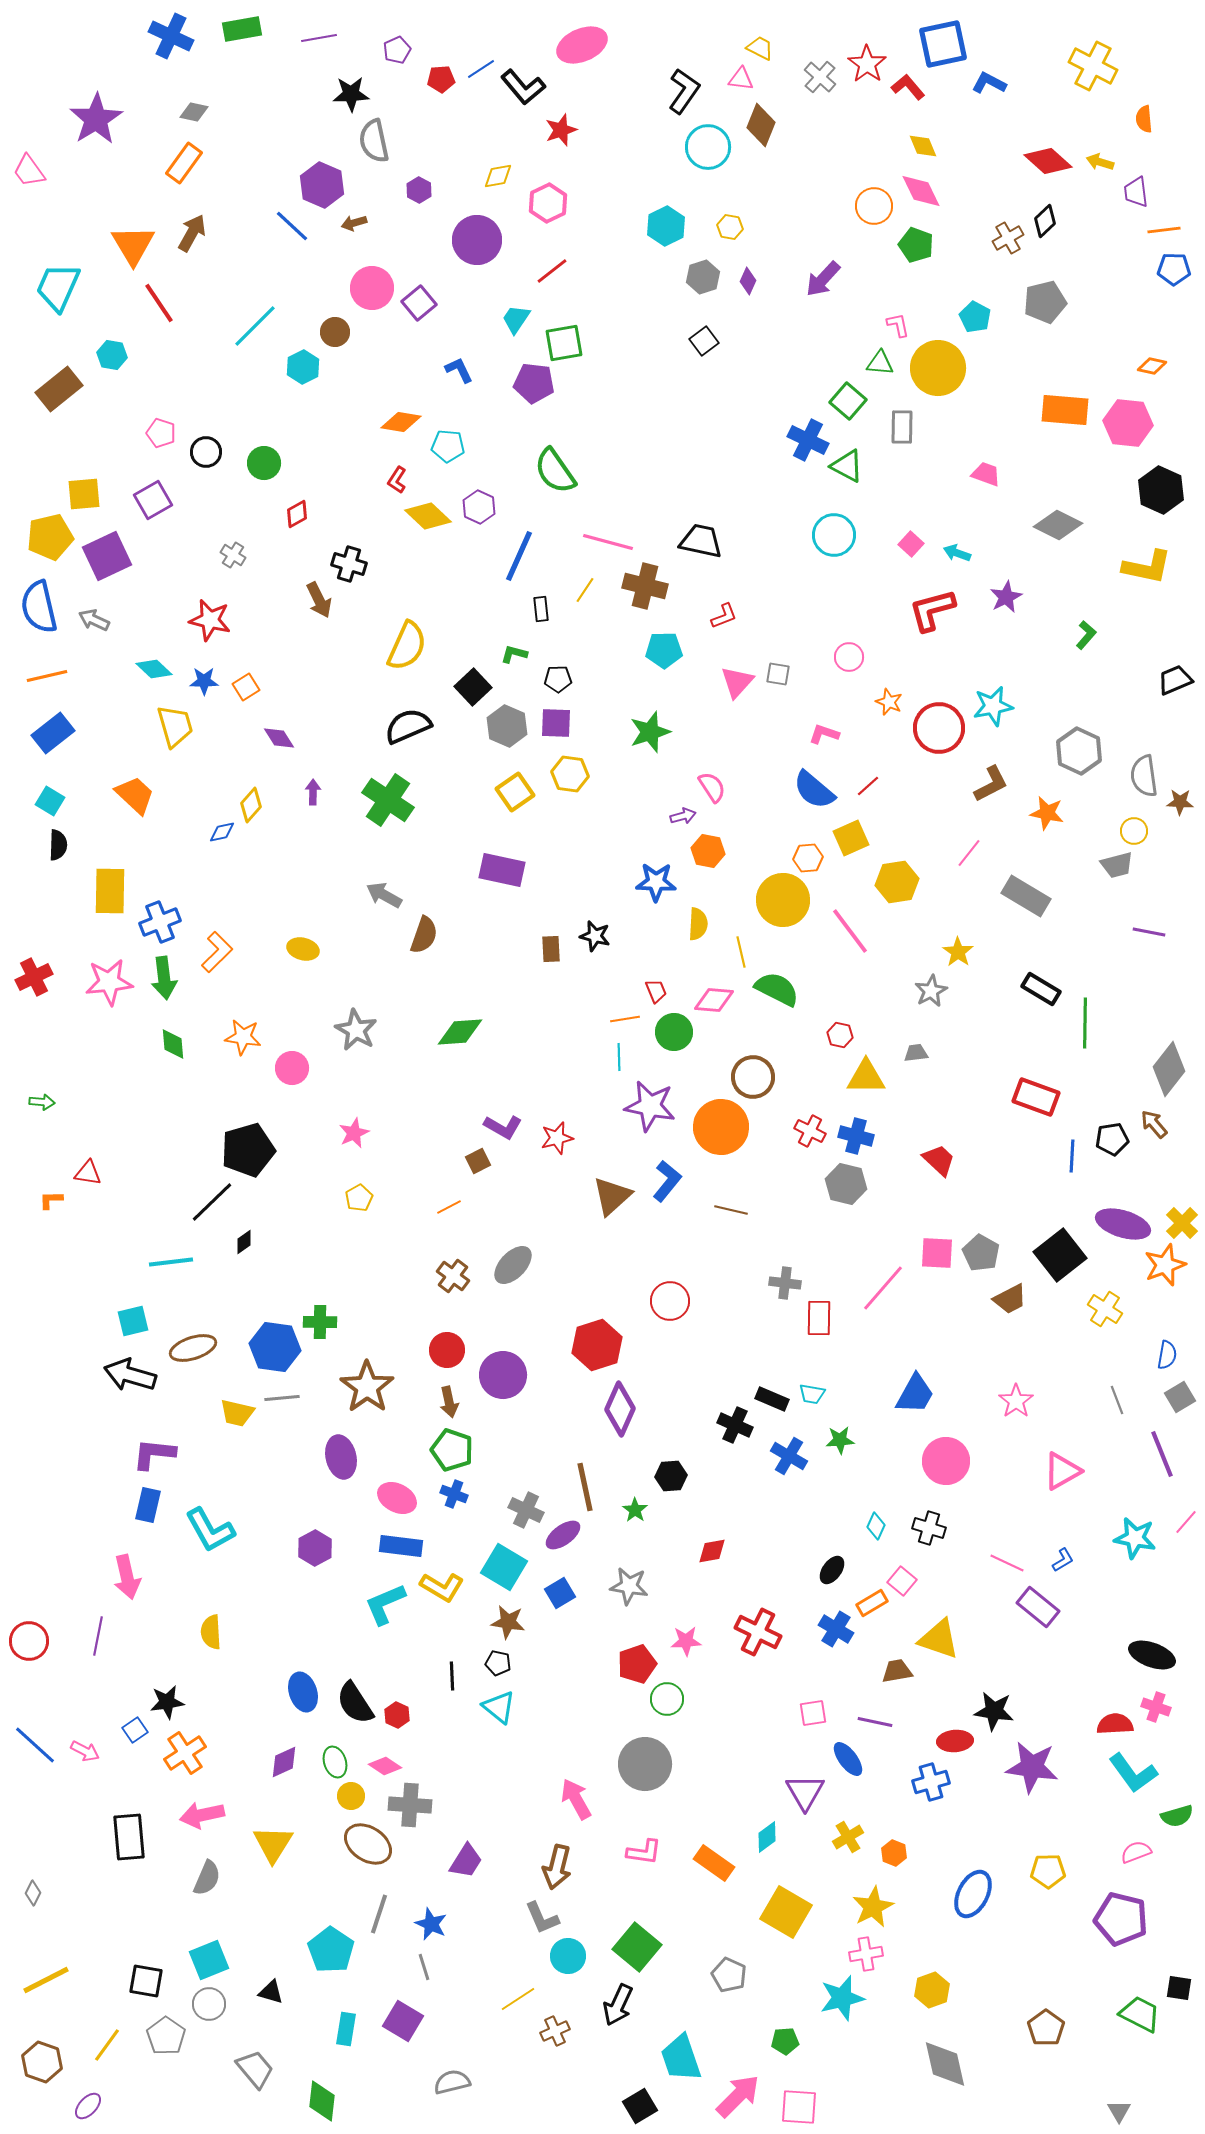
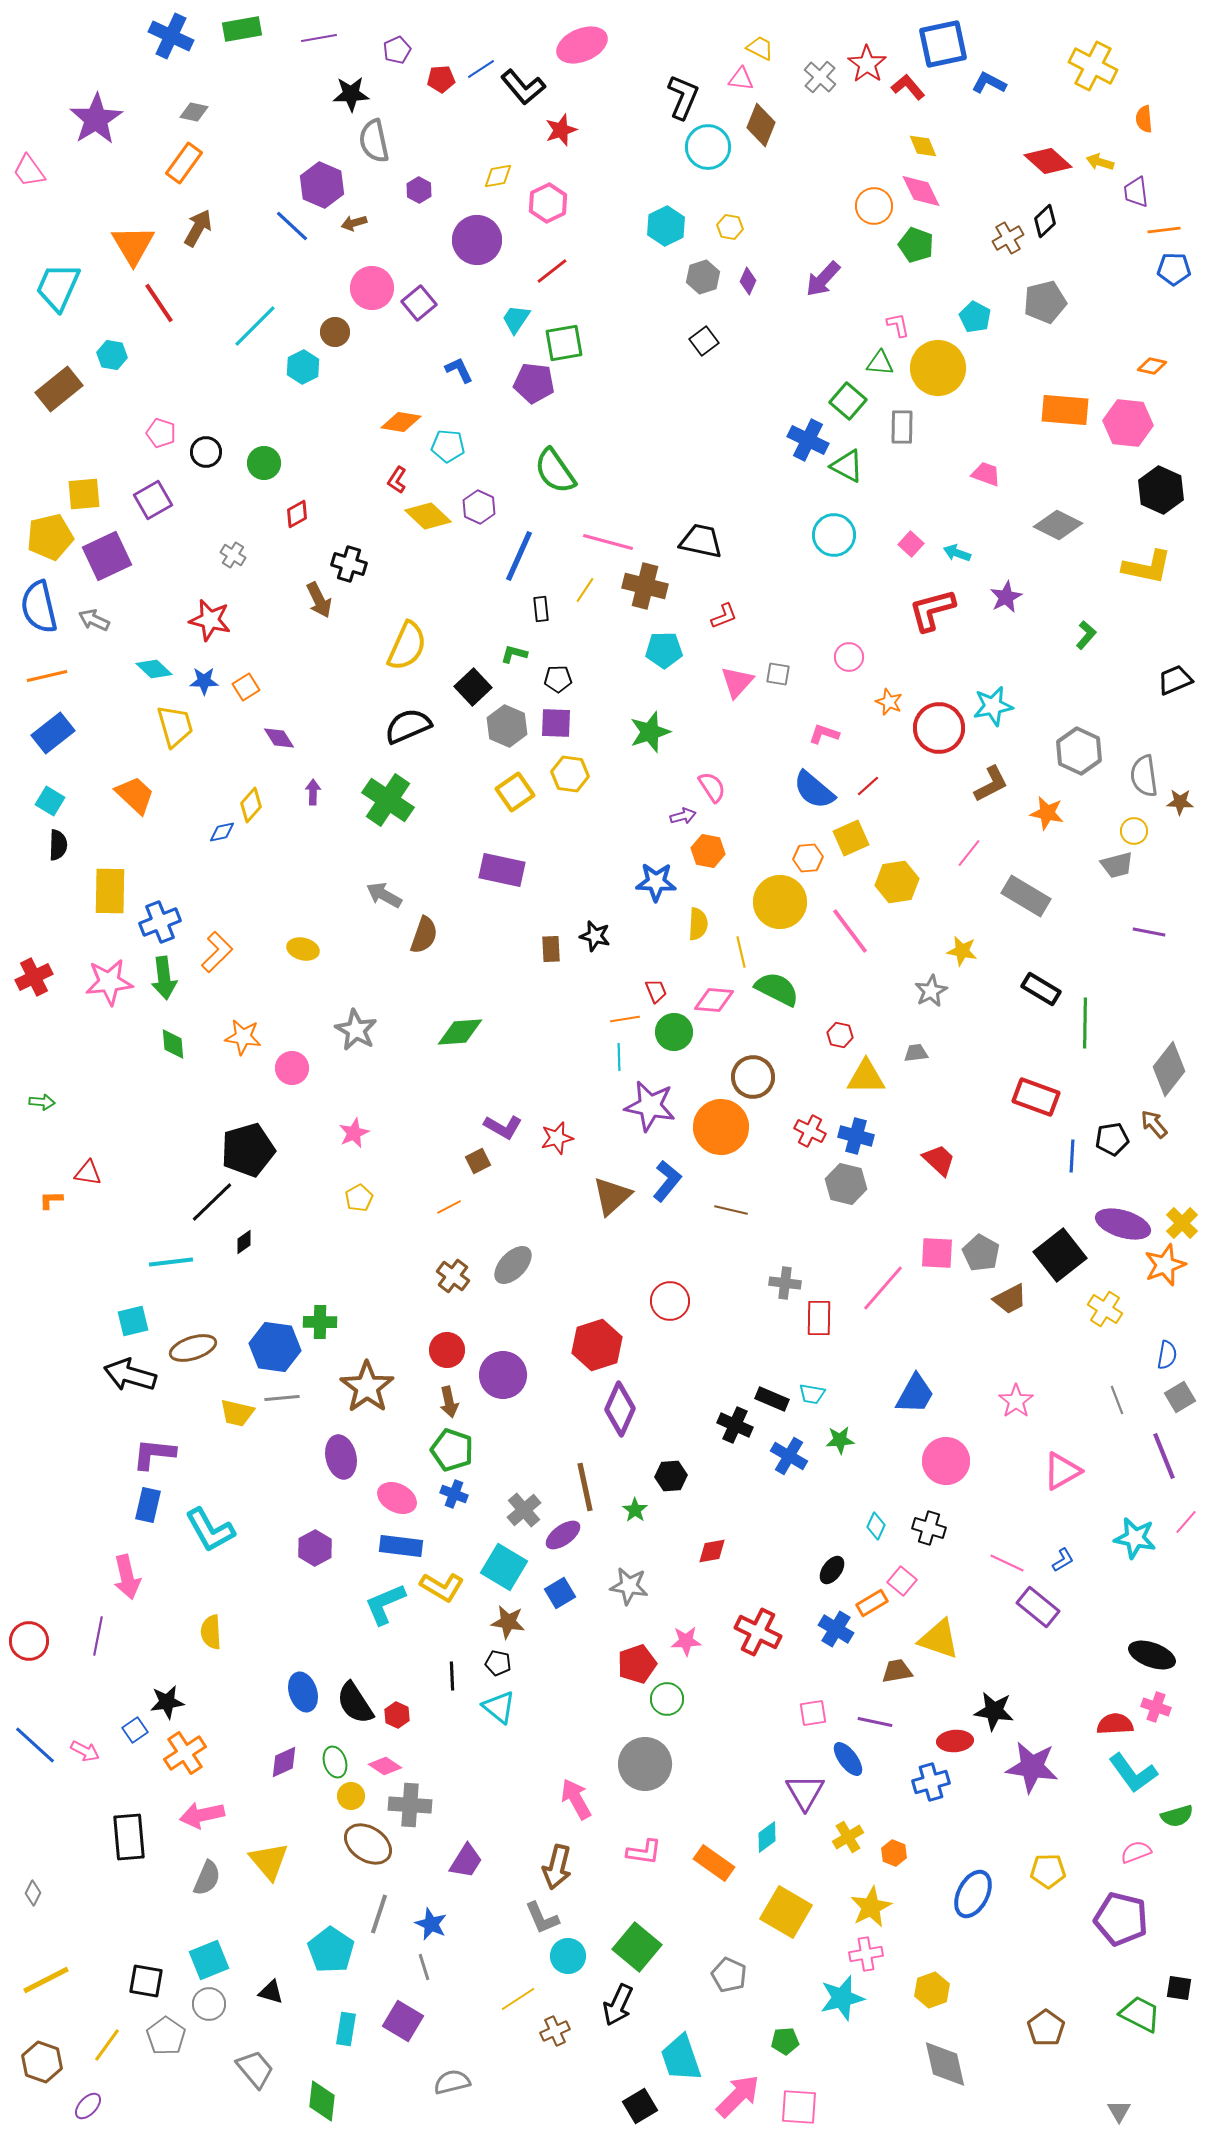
black L-shape at (684, 91): moved 1 px left, 6 px down; rotated 12 degrees counterclockwise
brown arrow at (192, 233): moved 6 px right, 5 px up
yellow circle at (783, 900): moved 3 px left, 2 px down
yellow star at (958, 952): moved 4 px right, 1 px up; rotated 24 degrees counterclockwise
purple line at (1162, 1454): moved 2 px right, 2 px down
gray cross at (526, 1510): moved 2 px left; rotated 24 degrees clockwise
yellow triangle at (273, 1844): moved 4 px left, 17 px down; rotated 12 degrees counterclockwise
yellow star at (873, 1907): moved 2 px left
